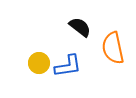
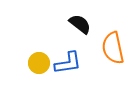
black semicircle: moved 3 px up
blue L-shape: moved 3 px up
